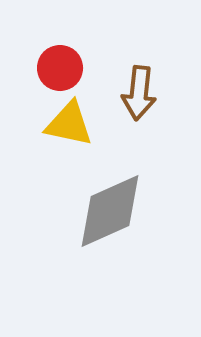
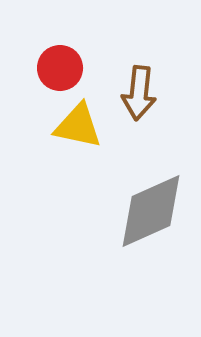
yellow triangle: moved 9 px right, 2 px down
gray diamond: moved 41 px right
